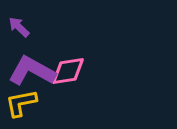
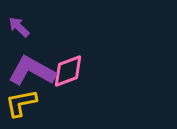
pink diamond: rotated 12 degrees counterclockwise
